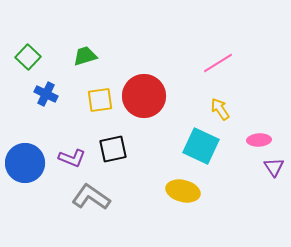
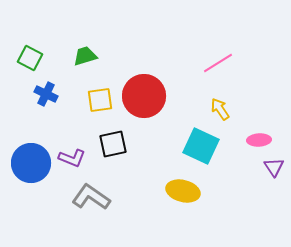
green square: moved 2 px right, 1 px down; rotated 15 degrees counterclockwise
black square: moved 5 px up
blue circle: moved 6 px right
